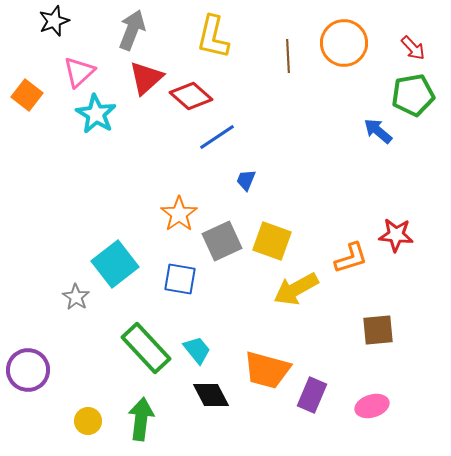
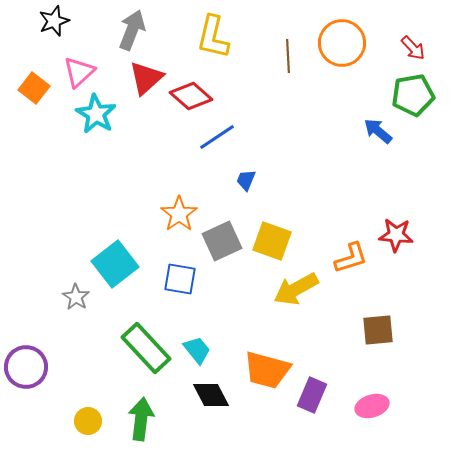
orange circle: moved 2 px left
orange square: moved 7 px right, 7 px up
purple circle: moved 2 px left, 3 px up
